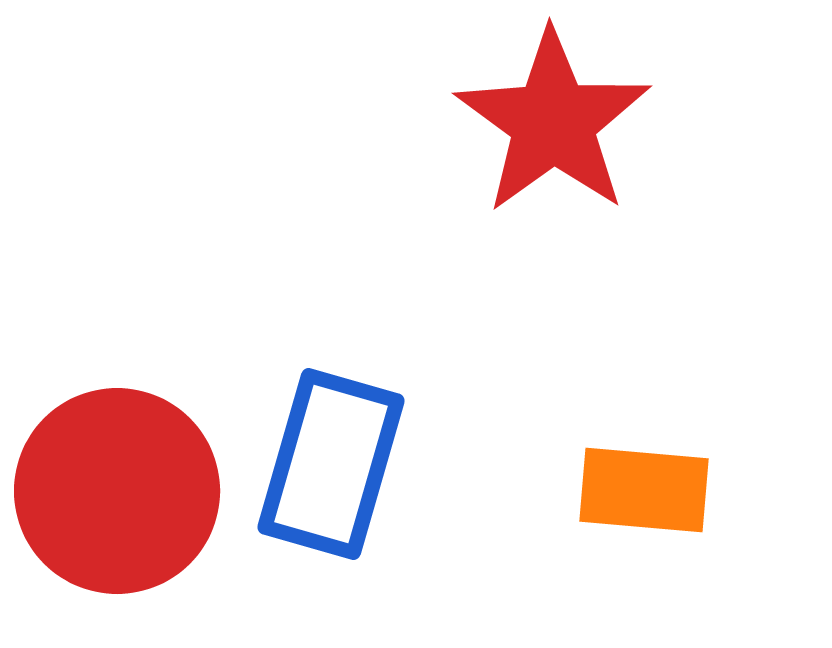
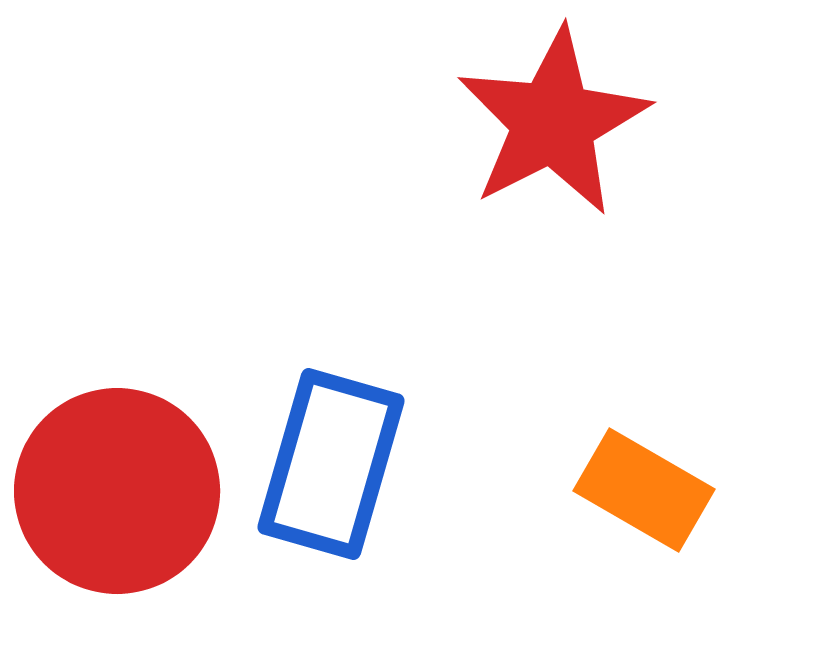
red star: rotated 9 degrees clockwise
orange rectangle: rotated 25 degrees clockwise
